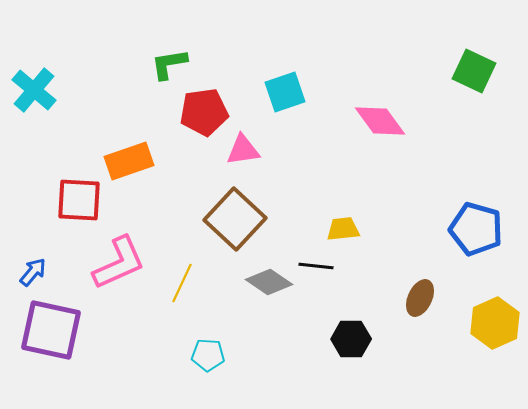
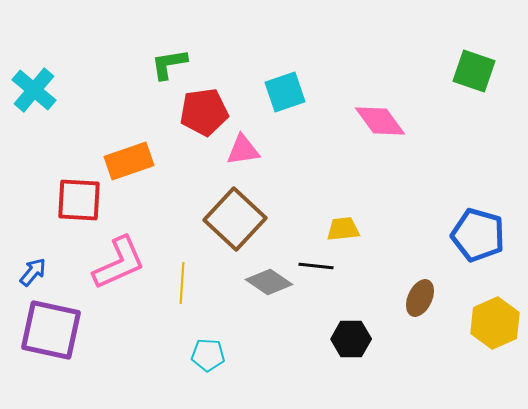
green square: rotated 6 degrees counterclockwise
blue pentagon: moved 2 px right, 6 px down
yellow line: rotated 21 degrees counterclockwise
